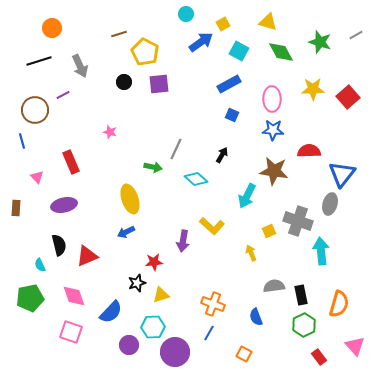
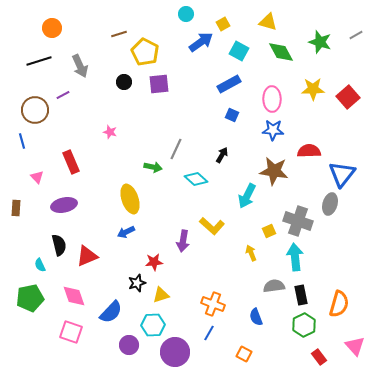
cyan arrow at (321, 251): moved 26 px left, 6 px down
cyan hexagon at (153, 327): moved 2 px up
